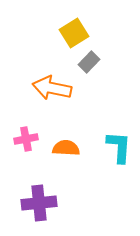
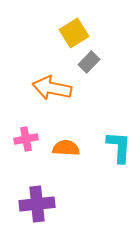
purple cross: moved 2 px left, 1 px down
